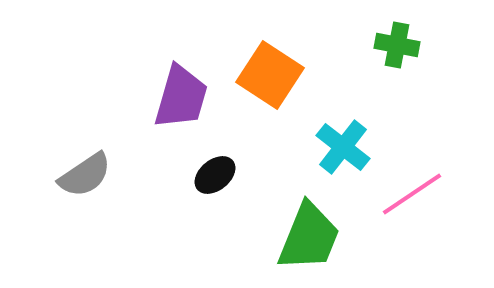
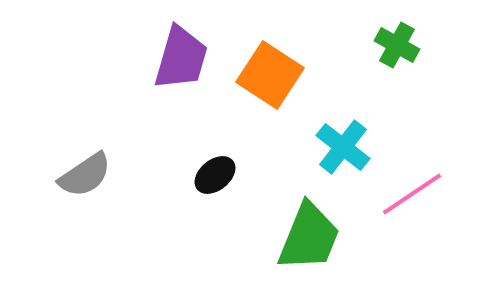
green cross: rotated 18 degrees clockwise
purple trapezoid: moved 39 px up
